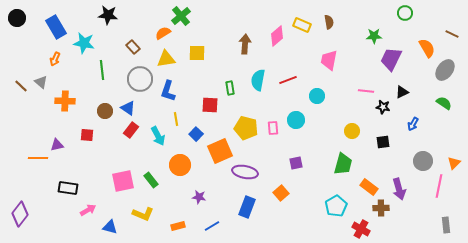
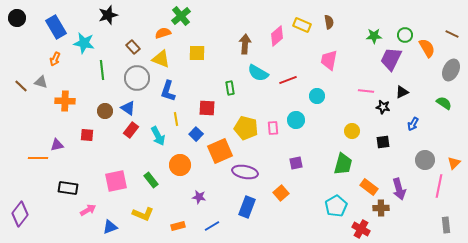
green circle at (405, 13): moved 22 px down
black star at (108, 15): rotated 24 degrees counterclockwise
orange semicircle at (163, 33): rotated 14 degrees clockwise
yellow triangle at (166, 59): moved 5 px left; rotated 30 degrees clockwise
gray ellipse at (445, 70): moved 6 px right; rotated 10 degrees counterclockwise
gray circle at (140, 79): moved 3 px left, 1 px up
cyan semicircle at (258, 80): moved 7 px up; rotated 70 degrees counterclockwise
gray triangle at (41, 82): rotated 24 degrees counterclockwise
red square at (210, 105): moved 3 px left, 3 px down
gray circle at (423, 161): moved 2 px right, 1 px up
pink square at (123, 181): moved 7 px left
blue triangle at (110, 227): rotated 35 degrees counterclockwise
